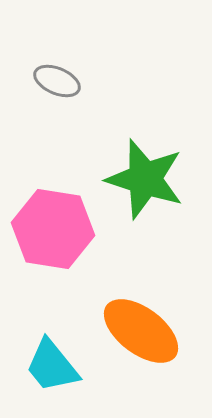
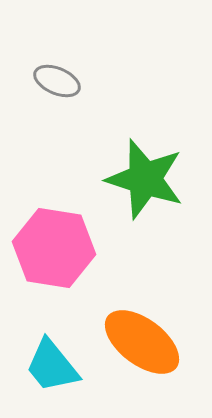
pink hexagon: moved 1 px right, 19 px down
orange ellipse: moved 1 px right, 11 px down
